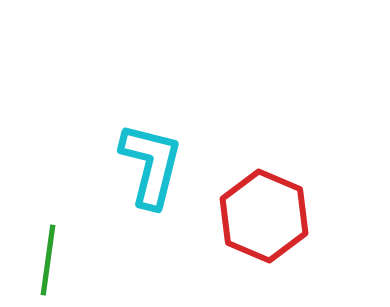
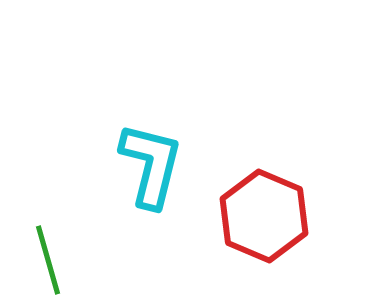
green line: rotated 24 degrees counterclockwise
